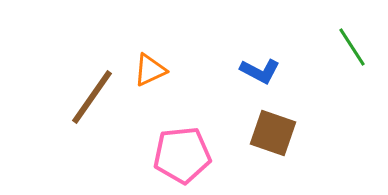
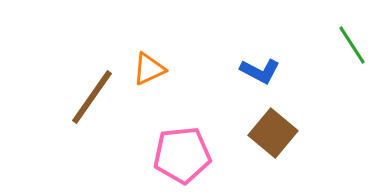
green line: moved 2 px up
orange triangle: moved 1 px left, 1 px up
brown square: rotated 21 degrees clockwise
